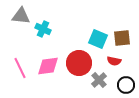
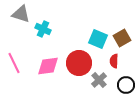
gray triangle: moved 2 px up; rotated 12 degrees clockwise
brown square: rotated 24 degrees counterclockwise
red semicircle: rotated 80 degrees clockwise
pink line: moved 6 px left, 5 px up
